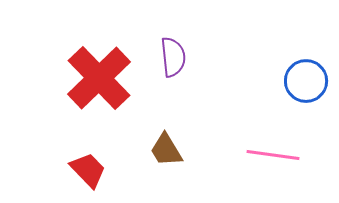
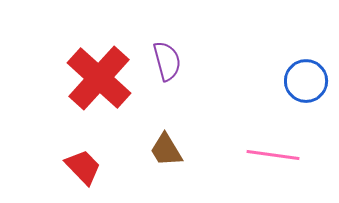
purple semicircle: moved 6 px left, 4 px down; rotated 9 degrees counterclockwise
red cross: rotated 4 degrees counterclockwise
red trapezoid: moved 5 px left, 3 px up
